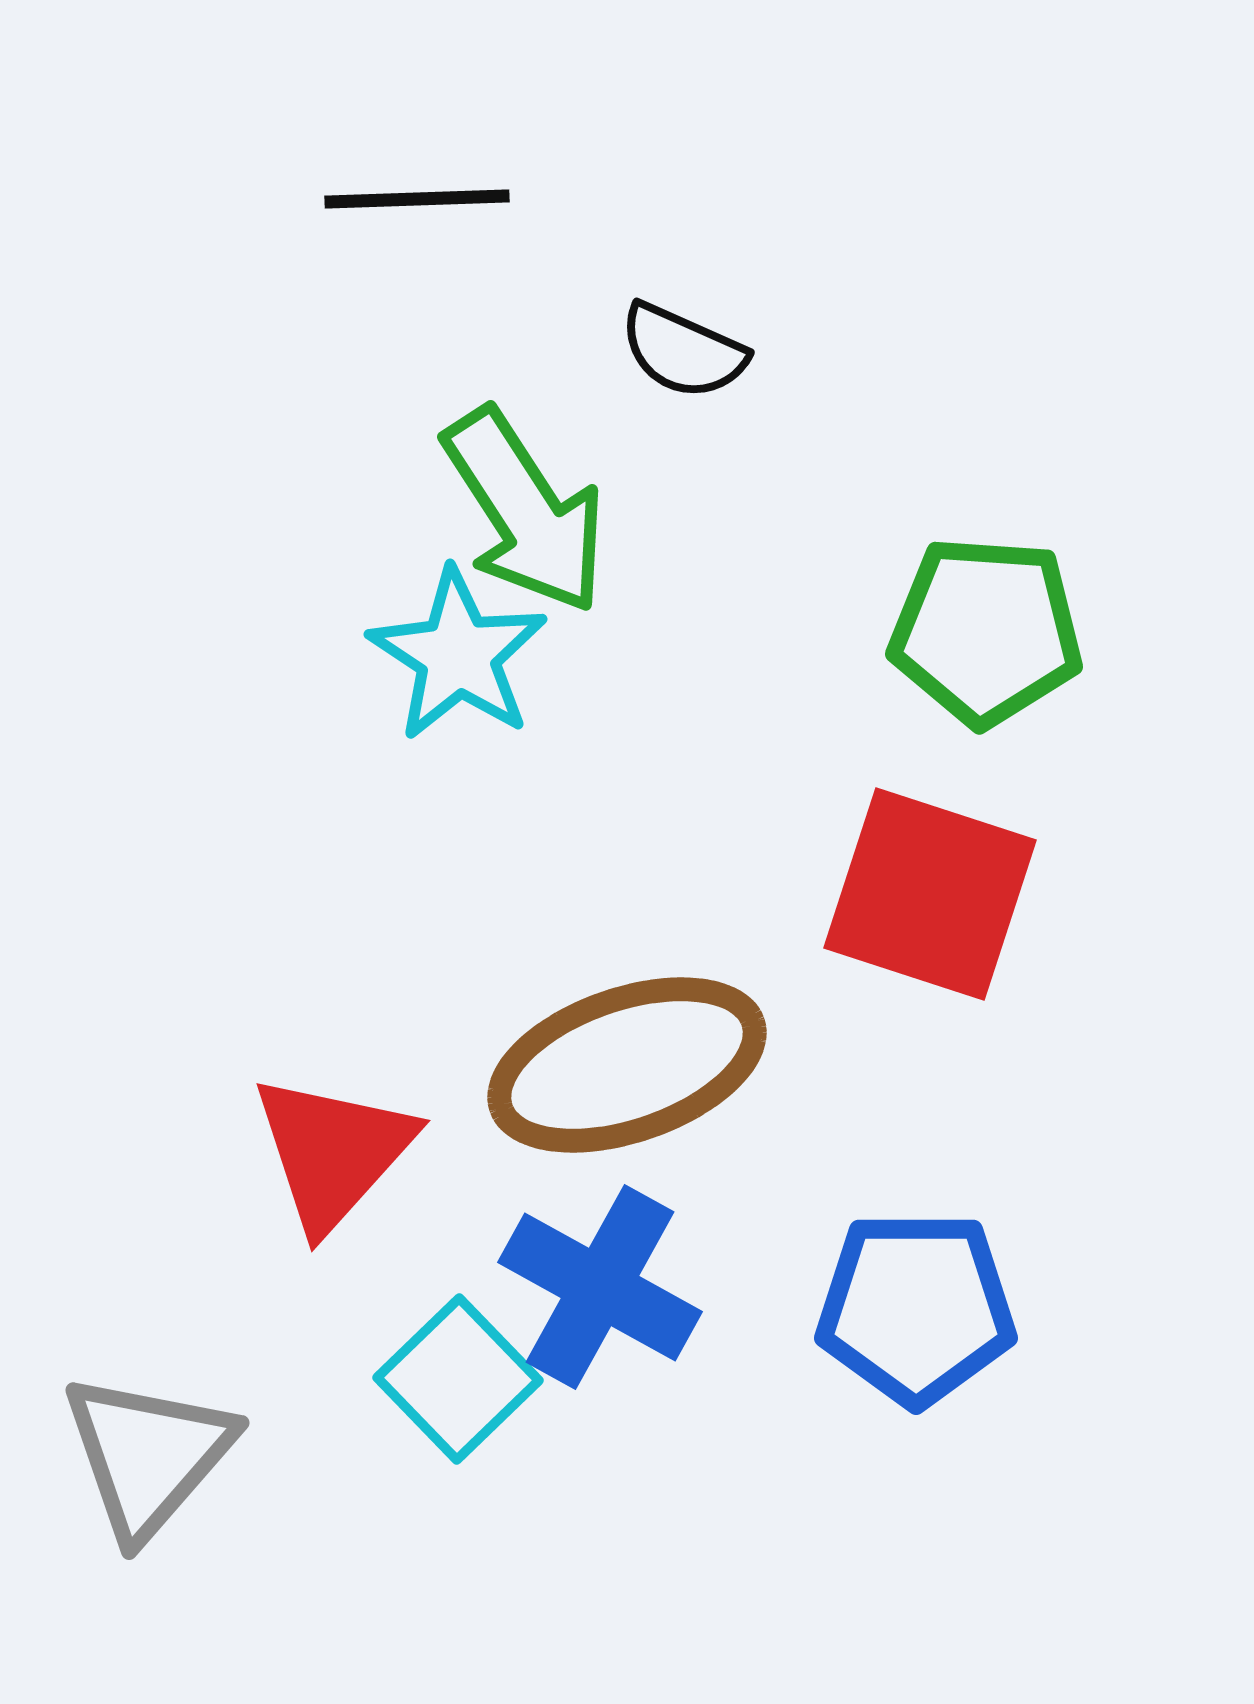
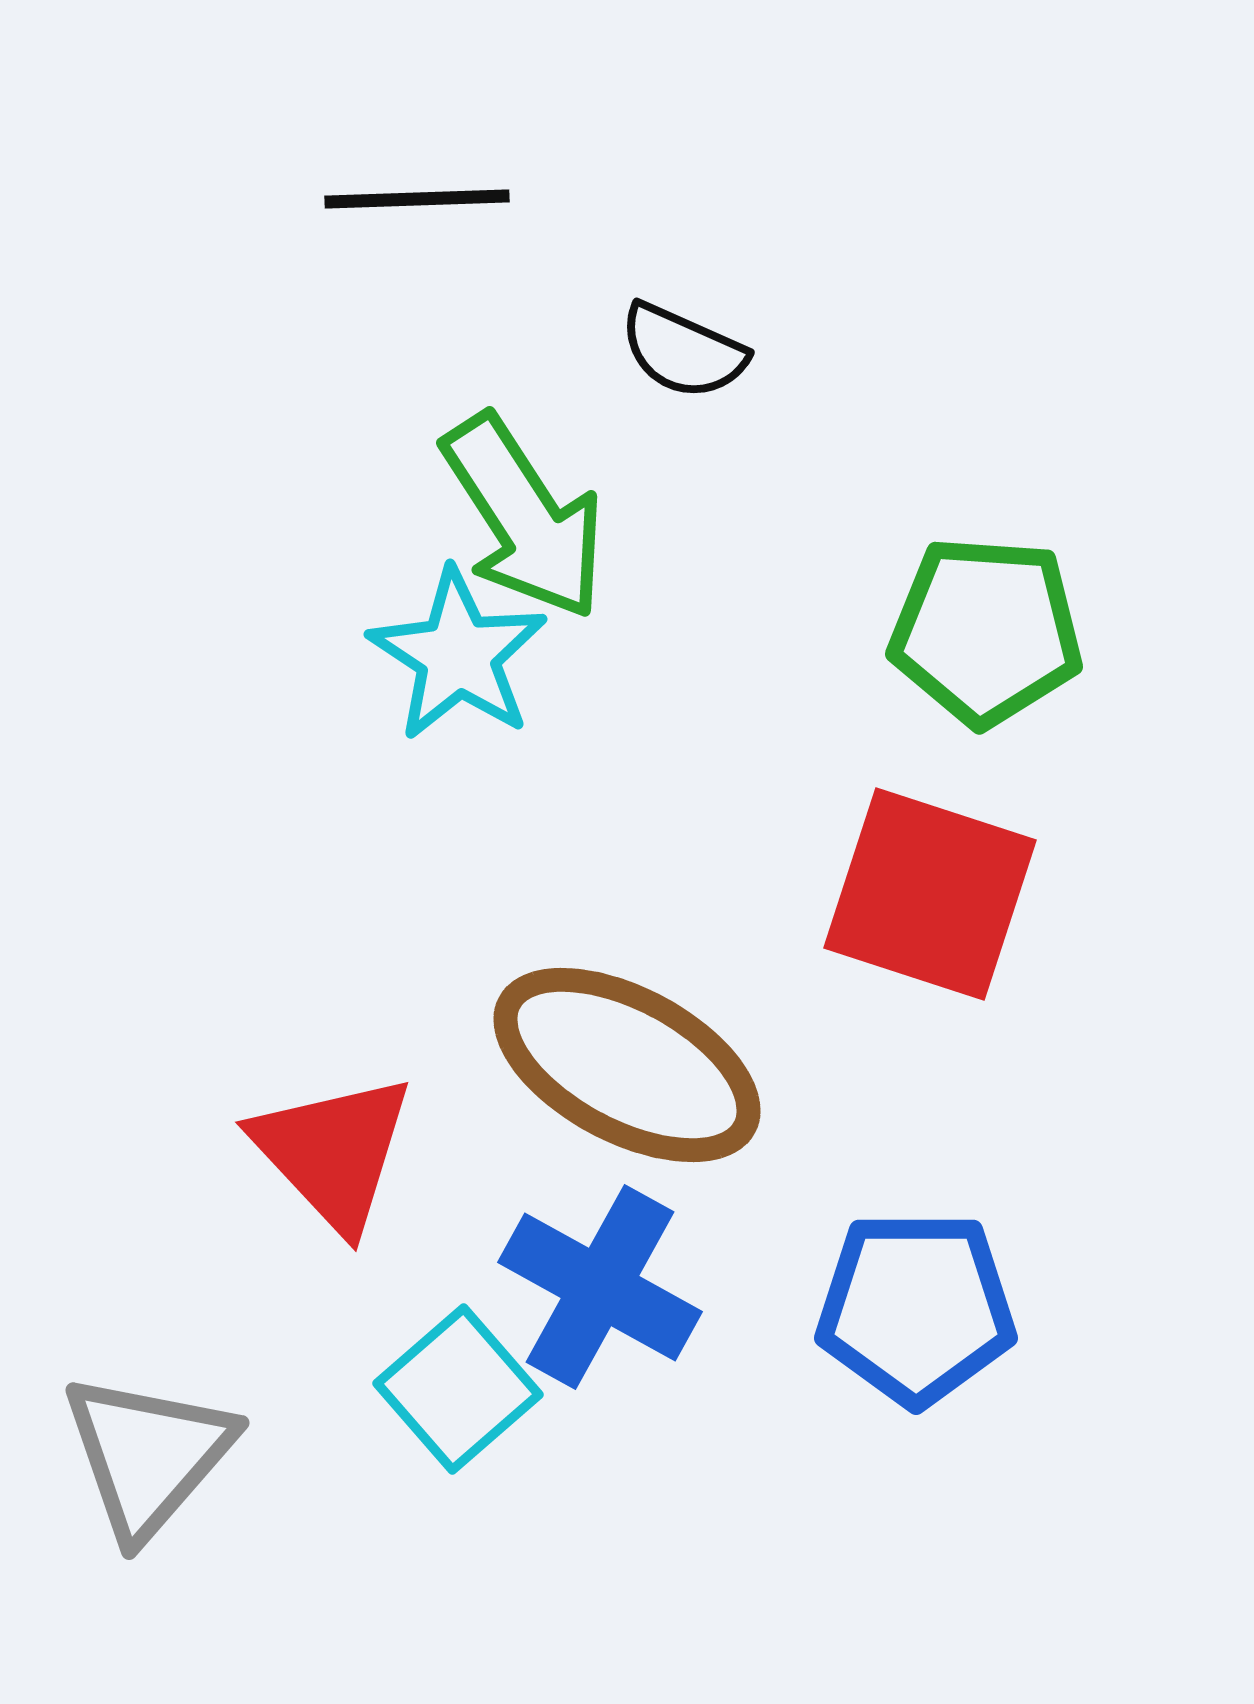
green arrow: moved 1 px left, 6 px down
brown ellipse: rotated 47 degrees clockwise
red triangle: rotated 25 degrees counterclockwise
cyan square: moved 10 px down; rotated 3 degrees clockwise
